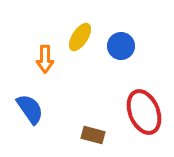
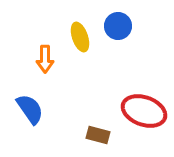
yellow ellipse: rotated 52 degrees counterclockwise
blue circle: moved 3 px left, 20 px up
red ellipse: moved 1 px up; rotated 48 degrees counterclockwise
brown rectangle: moved 5 px right
